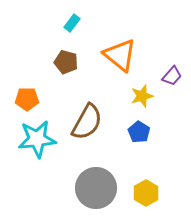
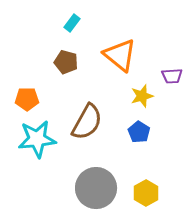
purple trapezoid: rotated 45 degrees clockwise
